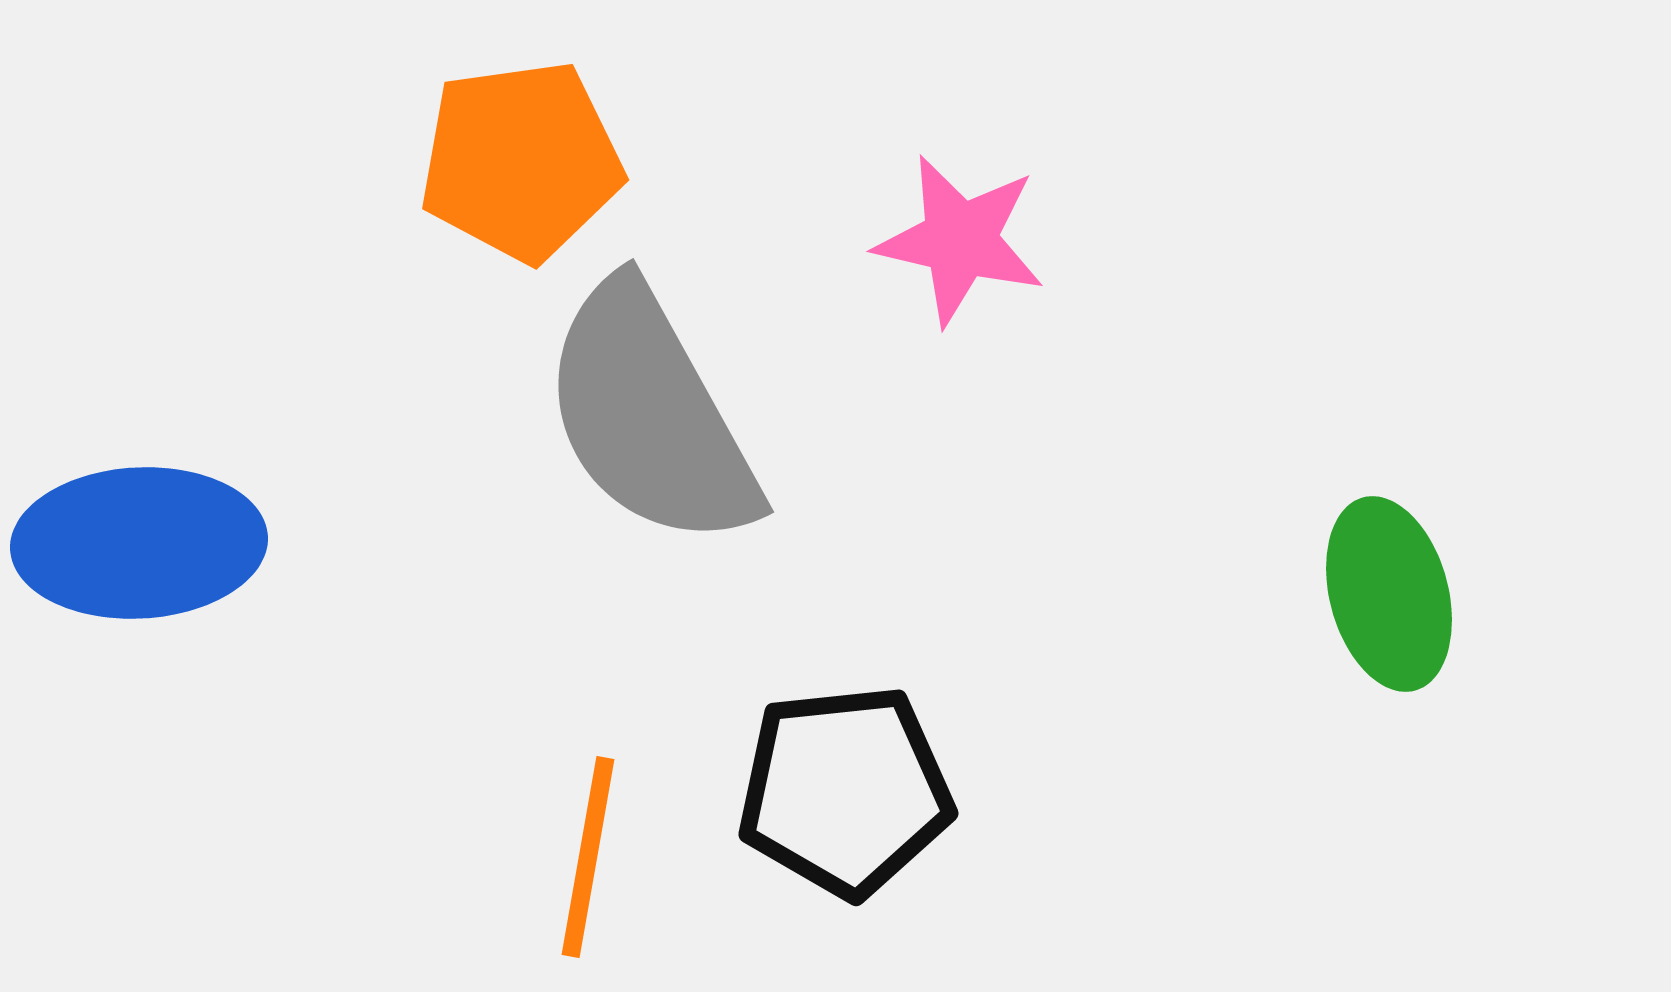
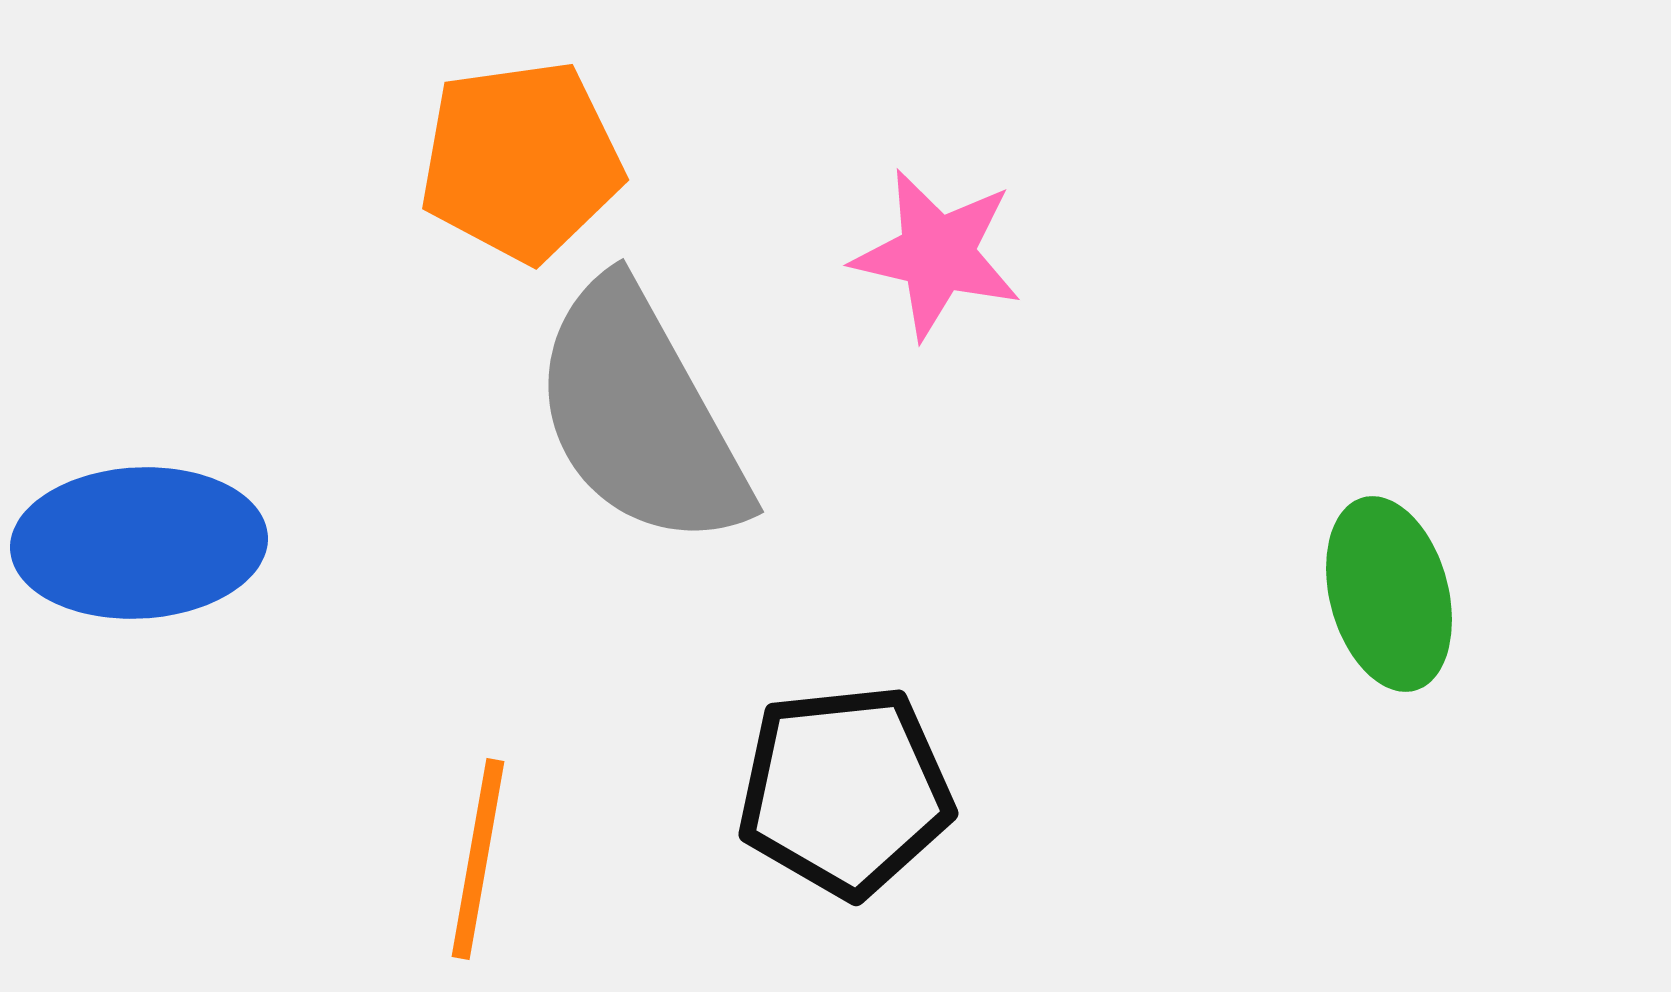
pink star: moved 23 px left, 14 px down
gray semicircle: moved 10 px left
orange line: moved 110 px left, 2 px down
